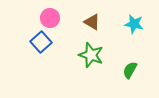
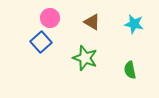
green star: moved 6 px left, 3 px down
green semicircle: rotated 42 degrees counterclockwise
